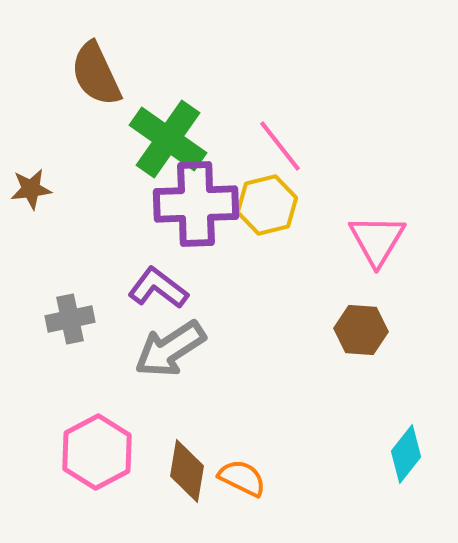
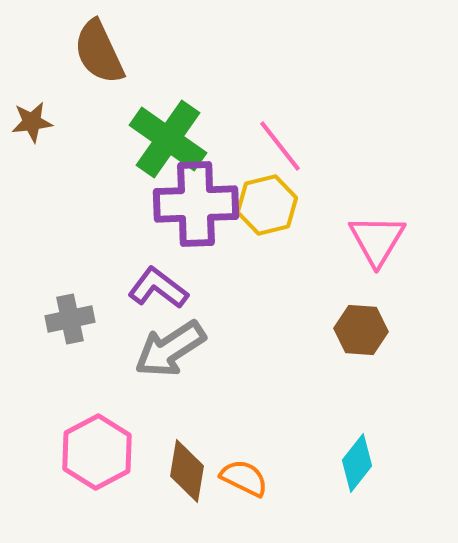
brown semicircle: moved 3 px right, 22 px up
brown star: moved 1 px right, 67 px up
cyan diamond: moved 49 px left, 9 px down
orange semicircle: moved 2 px right
